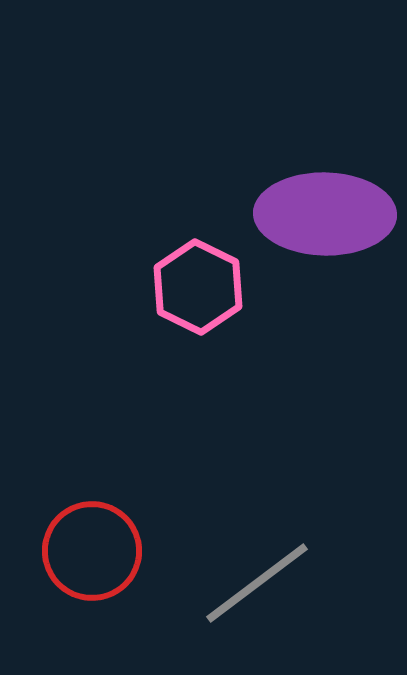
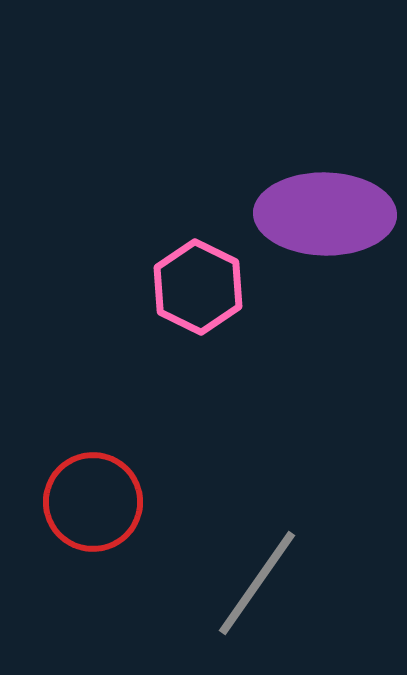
red circle: moved 1 px right, 49 px up
gray line: rotated 18 degrees counterclockwise
